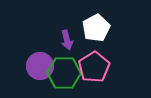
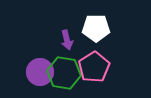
white pentagon: rotated 28 degrees clockwise
purple circle: moved 6 px down
green hexagon: rotated 8 degrees clockwise
